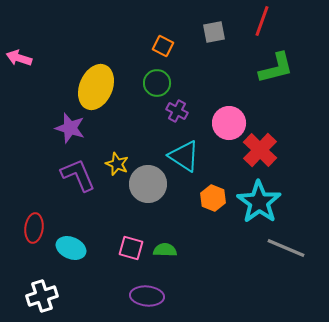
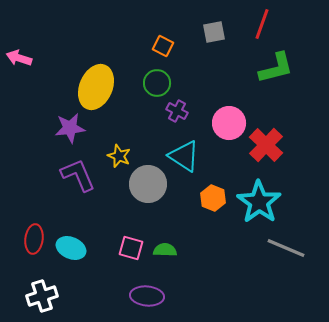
red line: moved 3 px down
purple star: rotated 24 degrees counterclockwise
red cross: moved 6 px right, 5 px up
yellow star: moved 2 px right, 8 px up
red ellipse: moved 11 px down
